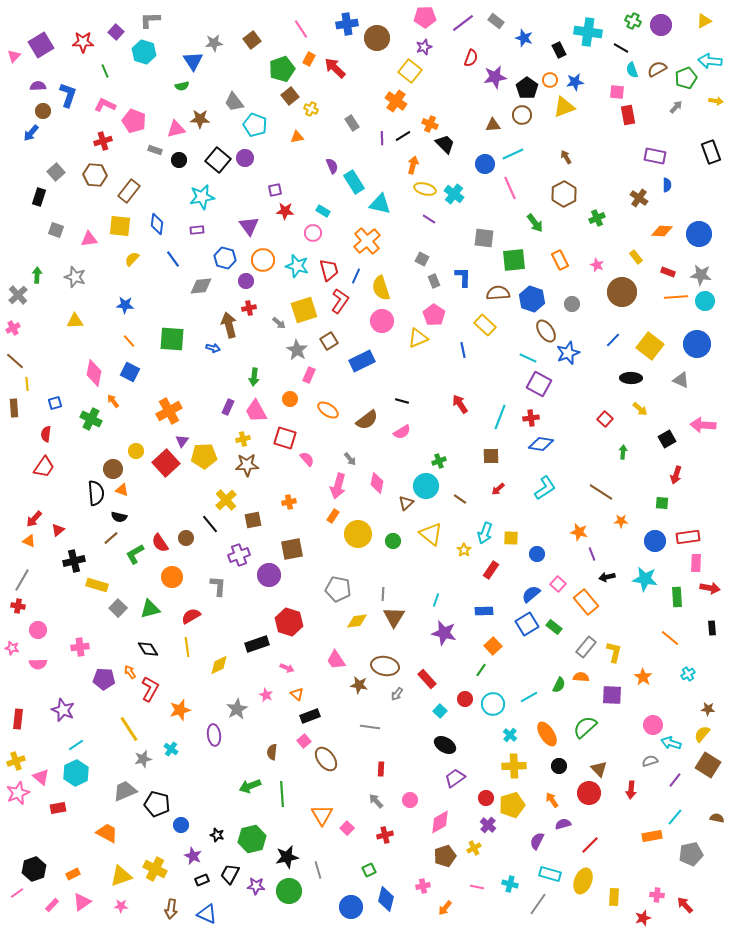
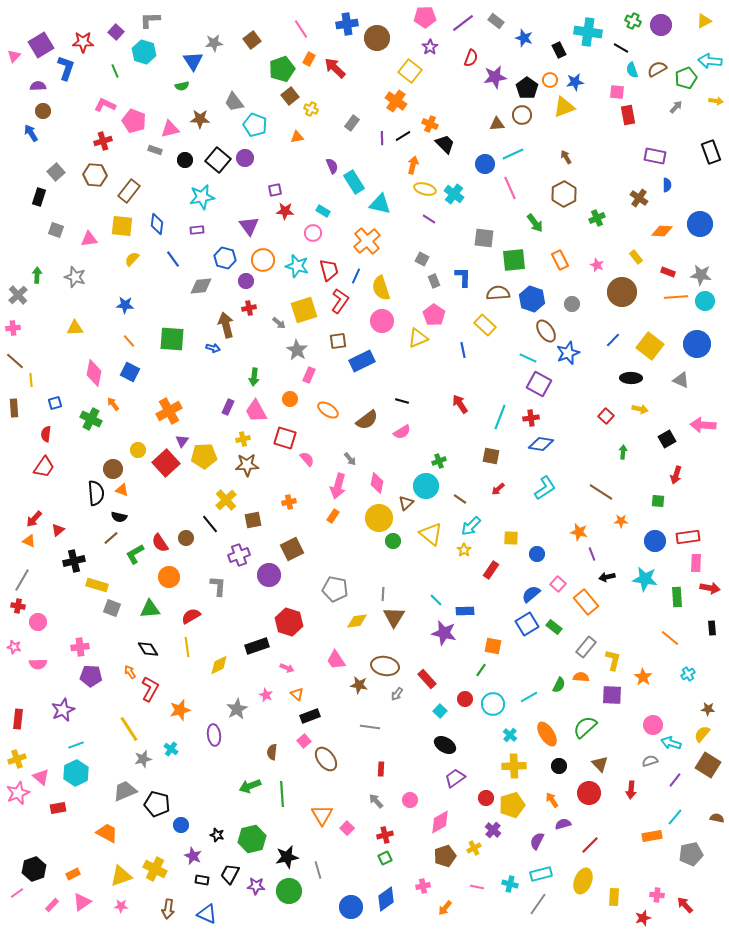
purple star at (424, 47): moved 6 px right; rotated 14 degrees counterclockwise
green line at (105, 71): moved 10 px right
blue L-shape at (68, 95): moved 2 px left, 27 px up
gray rectangle at (352, 123): rotated 70 degrees clockwise
brown triangle at (493, 125): moved 4 px right, 1 px up
pink triangle at (176, 129): moved 6 px left
blue arrow at (31, 133): rotated 108 degrees clockwise
black circle at (179, 160): moved 6 px right
yellow square at (120, 226): moved 2 px right
blue circle at (699, 234): moved 1 px right, 10 px up
yellow triangle at (75, 321): moved 7 px down
brown arrow at (229, 325): moved 3 px left
pink cross at (13, 328): rotated 24 degrees clockwise
brown square at (329, 341): moved 9 px right; rotated 24 degrees clockwise
yellow line at (27, 384): moved 4 px right, 4 px up
orange arrow at (113, 401): moved 3 px down
yellow arrow at (640, 409): rotated 28 degrees counterclockwise
red square at (605, 419): moved 1 px right, 3 px up
yellow circle at (136, 451): moved 2 px right, 1 px up
brown square at (491, 456): rotated 12 degrees clockwise
green square at (662, 503): moved 4 px left, 2 px up
cyan arrow at (485, 533): moved 14 px left, 7 px up; rotated 25 degrees clockwise
yellow circle at (358, 534): moved 21 px right, 16 px up
brown square at (292, 549): rotated 15 degrees counterclockwise
orange circle at (172, 577): moved 3 px left
gray pentagon at (338, 589): moved 3 px left
cyan line at (436, 600): rotated 64 degrees counterclockwise
gray square at (118, 608): moved 6 px left; rotated 24 degrees counterclockwise
green triangle at (150, 609): rotated 10 degrees clockwise
blue rectangle at (484, 611): moved 19 px left
pink circle at (38, 630): moved 8 px up
black rectangle at (257, 644): moved 2 px down
orange square at (493, 646): rotated 36 degrees counterclockwise
pink star at (12, 648): moved 2 px right, 1 px up
yellow L-shape at (614, 652): moved 1 px left, 8 px down
purple pentagon at (104, 679): moved 13 px left, 3 px up
purple star at (63, 710): rotated 25 degrees clockwise
cyan line at (76, 745): rotated 14 degrees clockwise
yellow cross at (16, 761): moved 1 px right, 2 px up
brown triangle at (599, 769): moved 1 px right, 5 px up
purple cross at (488, 825): moved 5 px right, 5 px down
green square at (369, 870): moved 16 px right, 12 px up
cyan rectangle at (550, 874): moved 9 px left; rotated 30 degrees counterclockwise
black rectangle at (202, 880): rotated 32 degrees clockwise
blue diamond at (386, 899): rotated 40 degrees clockwise
brown arrow at (171, 909): moved 3 px left
